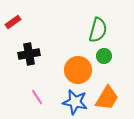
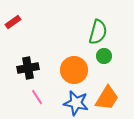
green semicircle: moved 2 px down
black cross: moved 1 px left, 14 px down
orange circle: moved 4 px left
blue star: moved 1 px right, 1 px down
